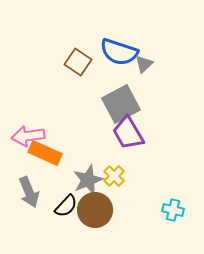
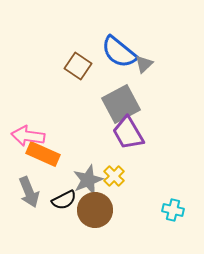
blue semicircle: rotated 21 degrees clockwise
brown square: moved 4 px down
pink arrow: rotated 16 degrees clockwise
orange rectangle: moved 2 px left, 1 px down
black semicircle: moved 2 px left, 6 px up; rotated 20 degrees clockwise
